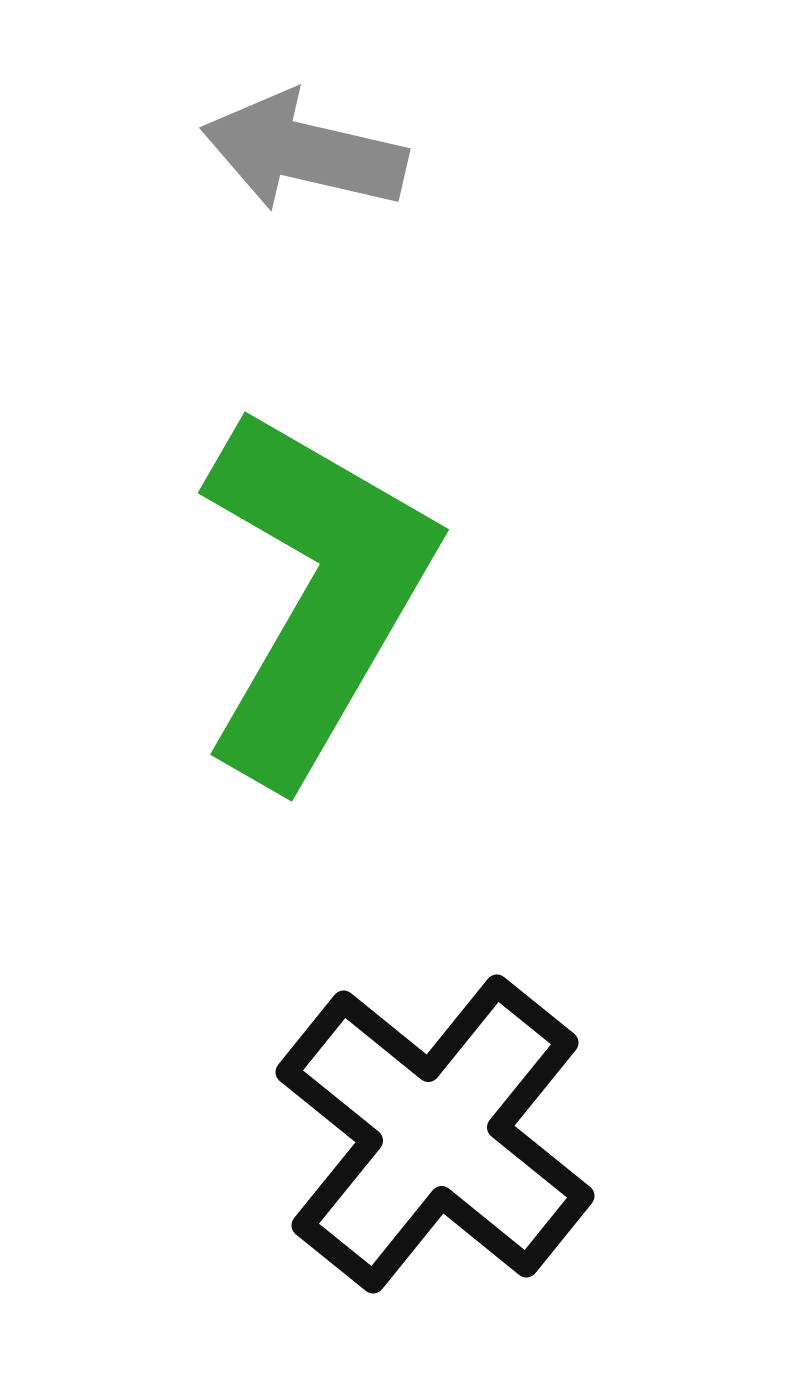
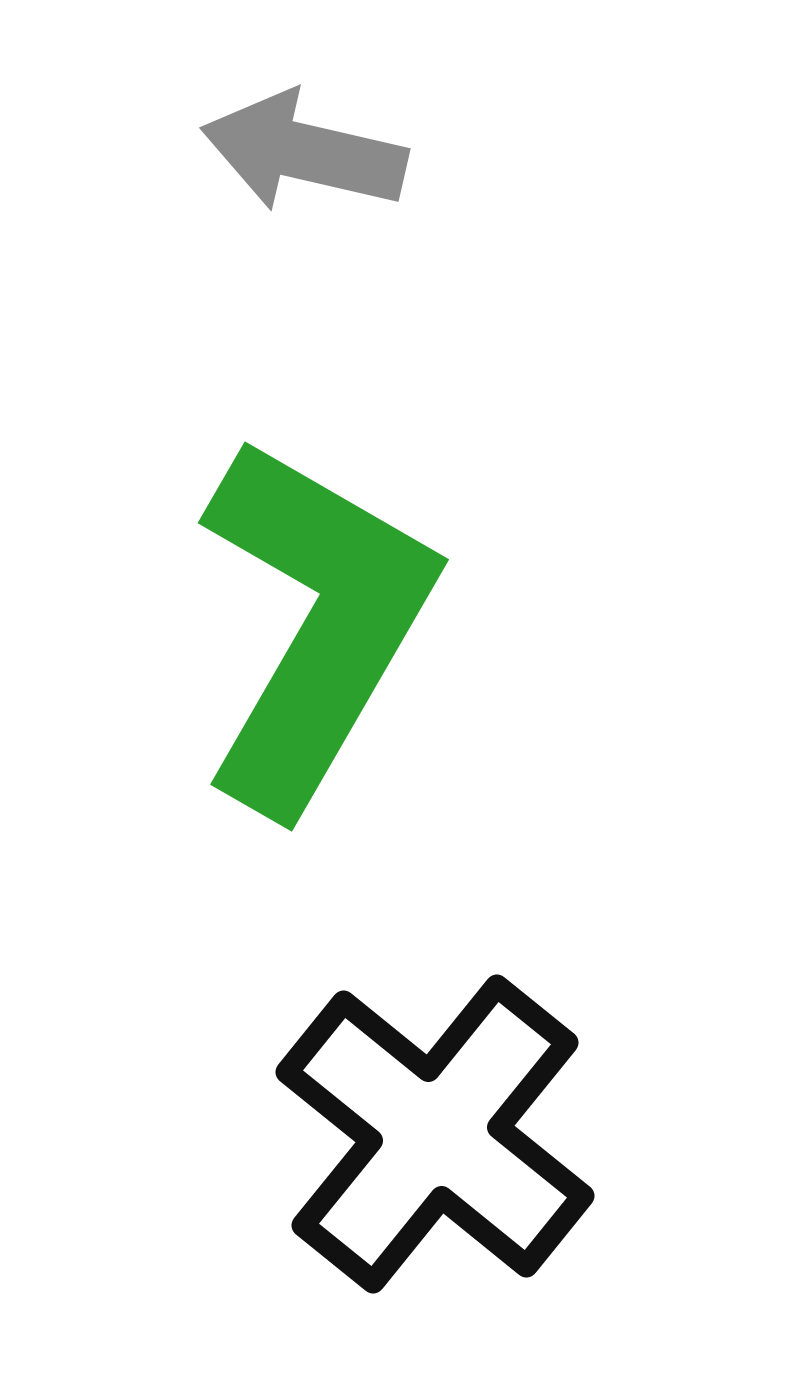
green L-shape: moved 30 px down
